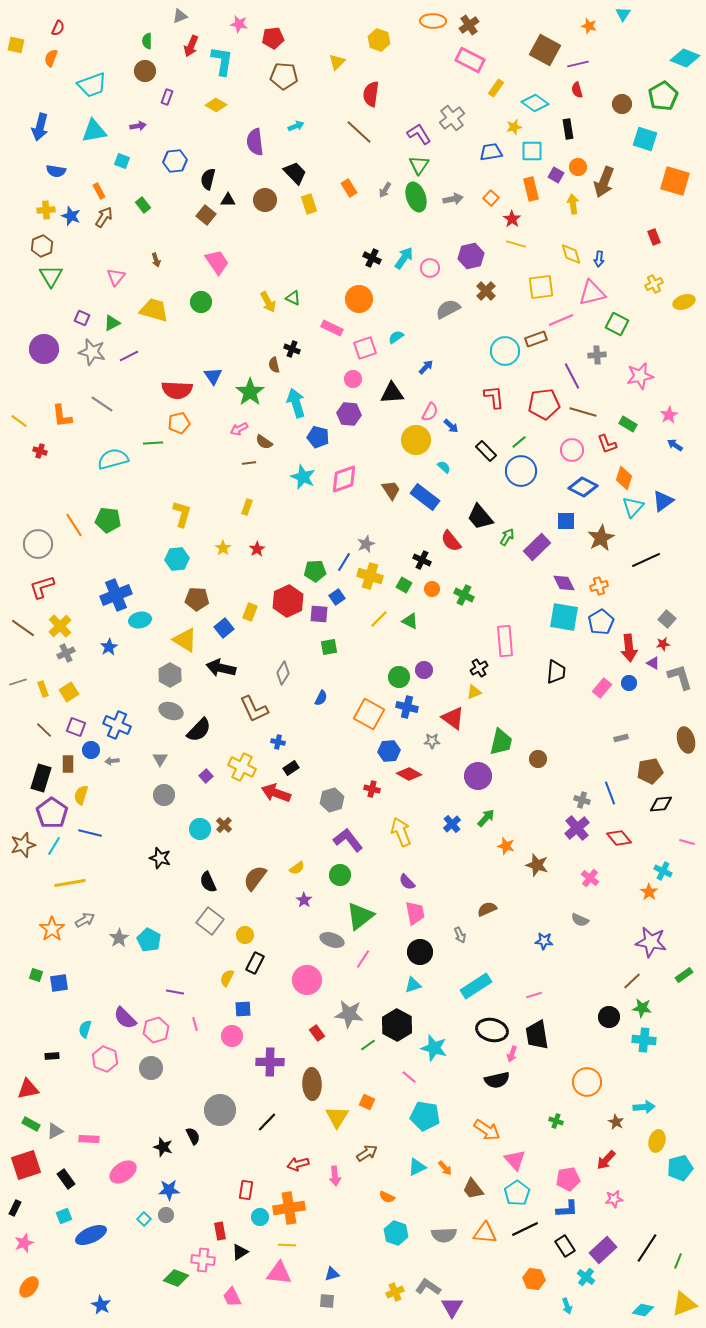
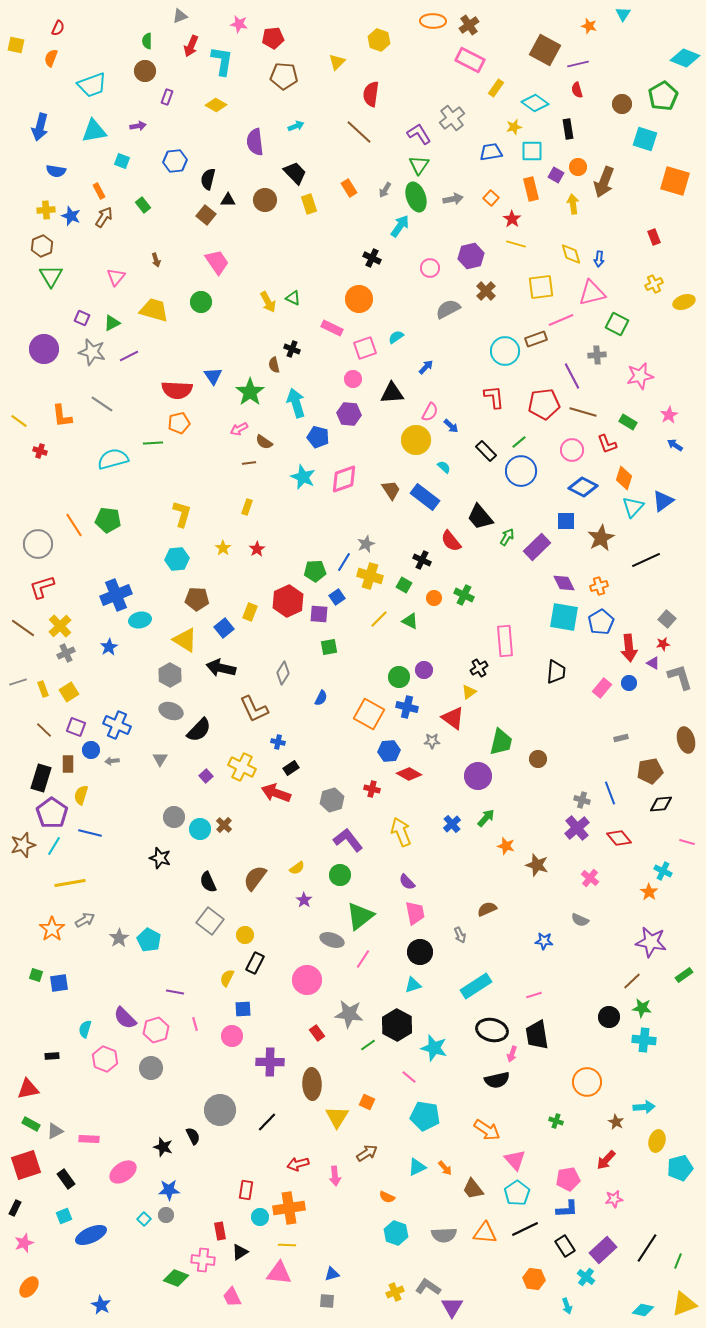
cyan arrow at (404, 258): moved 4 px left, 32 px up
green rectangle at (628, 424): moved 2 px up
orange circle at (432, 589): moved 2 px right, 9 px down
yellow triangle at (474, 692): moved 5 px left; rotated 14 degrees counterclockwise
gray circle at (164, 795): moved 10 px right, 22 px down
